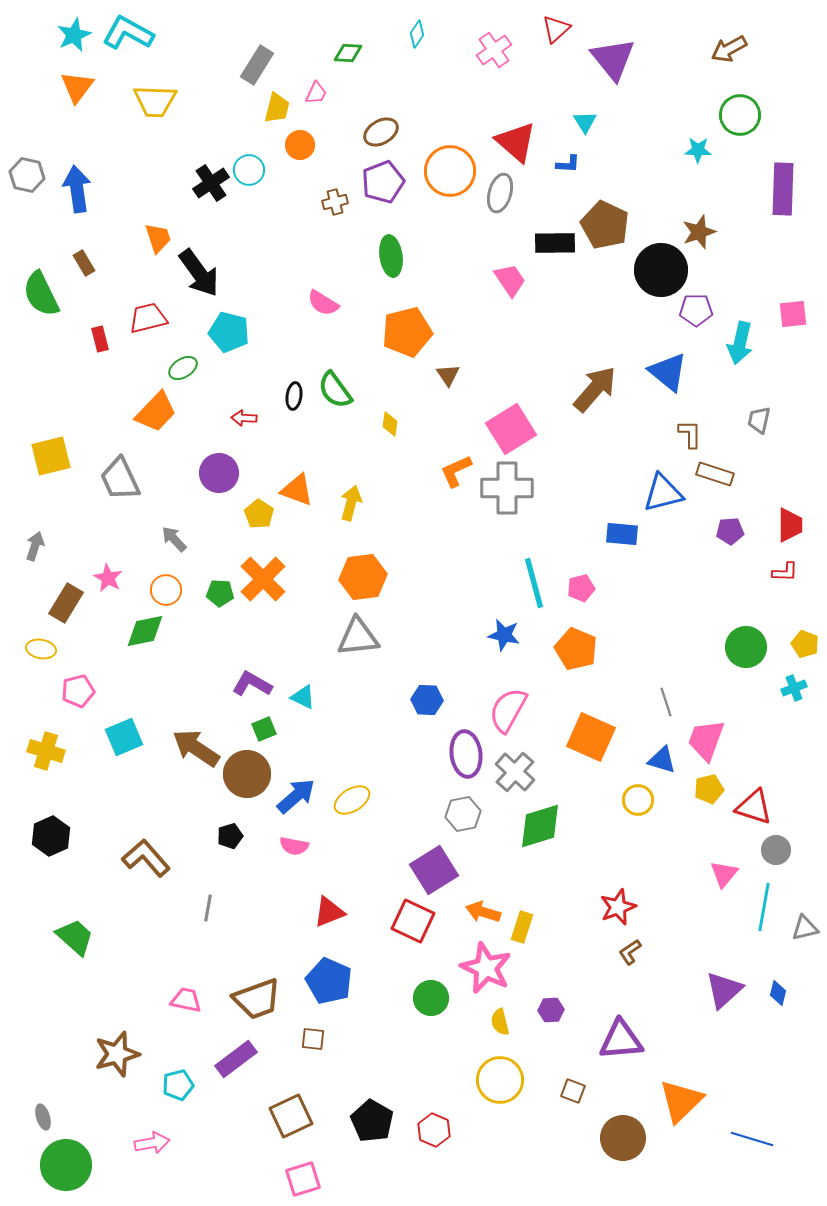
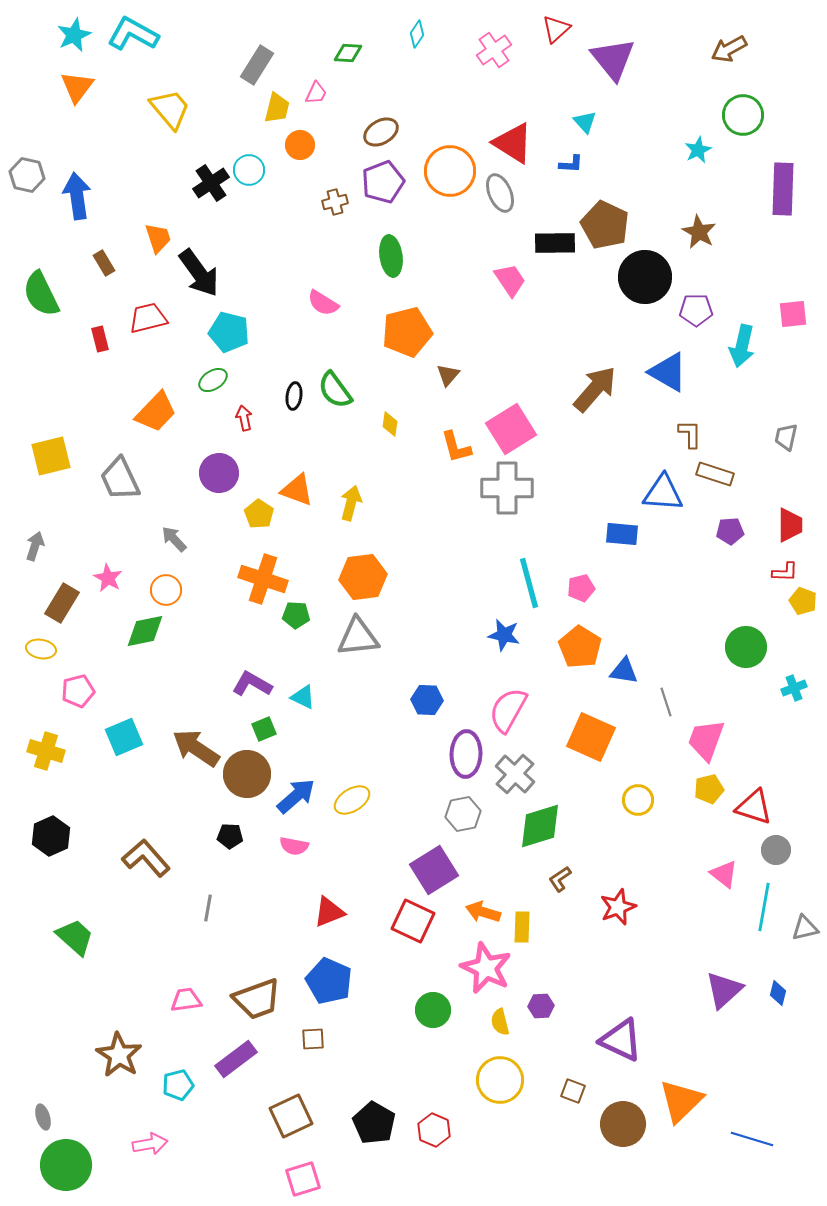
cyan L-shape at (128, 33): moved 5 px right, 1 px down
yellow trapezoid at (155, 101): moved 15 px right, 8 px down; rotated 132 degrees counterclockwise
green circle at (740, 115): moved 3 px right
cyan triangle at (585, 122): rotated 10 degrees counterclockwise
red triangle at (516, 142): moved 3 px left, 1 px down; rotated 9 degrees counterclockwise
cyan star at (698, 150): rotated 28 degrees counterclockwise
blue L-shape at (568, 164): moved 3 px right
blue arrow at (77, 189): moved 7 px down
gray ellipse at (500, 193): rotated 39 degrees counterclockwise
brown star at (699, 232): rotated 24 degrees counterclockwise
brown rectangle at (84, 263): moved 20 px right
black circle at (661, 270): moved 16 px left, 7 px down
cyan arrow at (740, 343): moved 2 px right, 3 px down
green ellipse at (183, 368): moved 30 px right, 12 px down
blue triangle at (668, 372): rotated 9 degrees counterclockwise
brown triangle at (448, 375): rotated 15 degrees clockwise
red arrow at (244, 418): rotated 75 degrees clockwise
gray trapezoid at (759, 420): moved 27 px right, 17 px down
orange L-shape at (456, 471): moved 24 px up; rotated 81 degrees counterclockwise
blue triangle at (663, 493): rotated 18 degrees clockwise
orange cross at (263, 579): rotated 27 degrees counterclockwise
cyan line at (534, 583): moved 5 px left
green pentagon at (220, 593): moved 76 px right, 22 px down
brown rectangle at (66, 603): moved 4 px left
yellow pentagon at (805, 644): moved 2 px left, 43 px up
orange pentagon at (576, 649): moved 4 px right, 2 px up; rotated 9 degrees clockwise
purple ellipse at (466, 754): rotated 9 degrees clockwise
blue triangle at (662, 760): moved 38 px left, 89 px up; rotated 8 degrees counterclockwise
gray cross at (515, 772): moved 2 px down
black pentagon at (230, 836): rotated 20 degrees clockwise
pink triangle at (724, 874): rotated 32 degrees counterclockwise
yellow rectangle at (522, 927): rotated 16 degrees counterclockwise
brown L-shape at (630, 952): moved 70 px left, 73 px up
green circle at (431, 998): moved 2 px right, 12 px down
pink trapezoid at (186, 1000): rotated 20 degrees counterclockwise
purple hexagon at (551, 1010): moved 10 px left, 4 px up
brown square at (313, 1039): rotated 10 degrees counterclockwise
purple triangle at (621, 1040): rotated 30 degrees clockwise
brown star at (117, 1054): moved 2 px right, 1 px down; rotated 24 degrees counterclockwise
black pentagon at (372, 1121): moved 2 px right, 2 px down
brown circle at (623, 1138): moved 14 px up
pink arrow at (152, 1143): moved 2 px left, 1 px down
